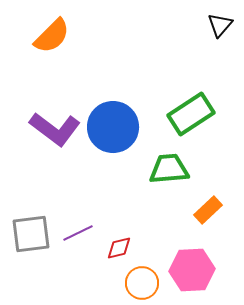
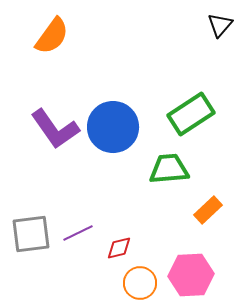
orange semicircle: rotated 9 degrees counterclockwise
purple L-shape: rotated 18 degrees clockwise
pink hexagon: moved 1 px left, 5 px down
orange circle: moved 2 px left
